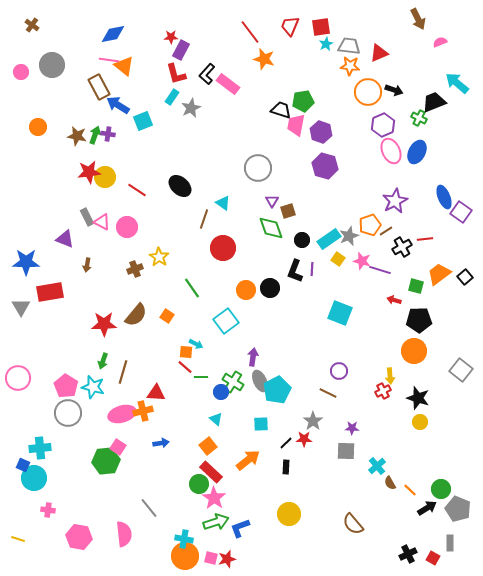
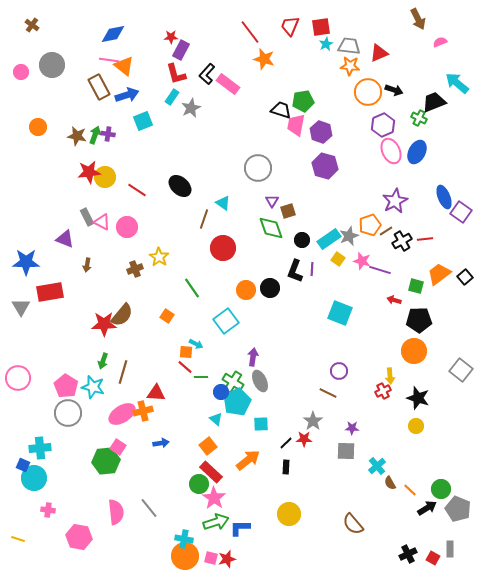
blue arrow at (118, 105): moved 9 px right, 10 px up; rotated 130 degrees clockwise
black cross at (402, 247): moved 6 px up
brown semicircle at (136, 315): moved 14 px left
cyan pentagon at (277, 390): moved 40 px left, 12 px down
pink ellipse at (122, 414): rotated 16 degrees counterclockwise
yellow circle at (420, 422): moved 4 px left, 4 px down
blue L-shape at (240, 528): rotated 20 degrees clockwise
pink semicircle at (124, 534): moved 8 px left, 22 px up
gray rectangle at (450, 543): moved 6 px down
